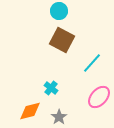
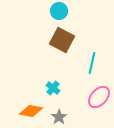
cyan line: rotated 30 degrees counterclockwise
cyan cross: moved 2 px right
orange diamond: moved 1 px right; rotated 25 degrees clockwise
